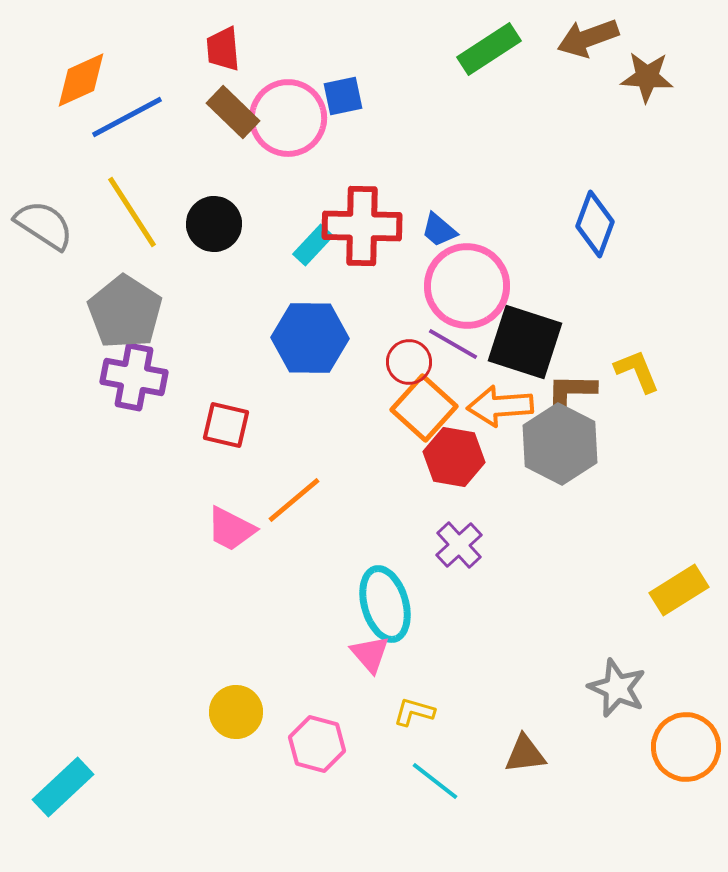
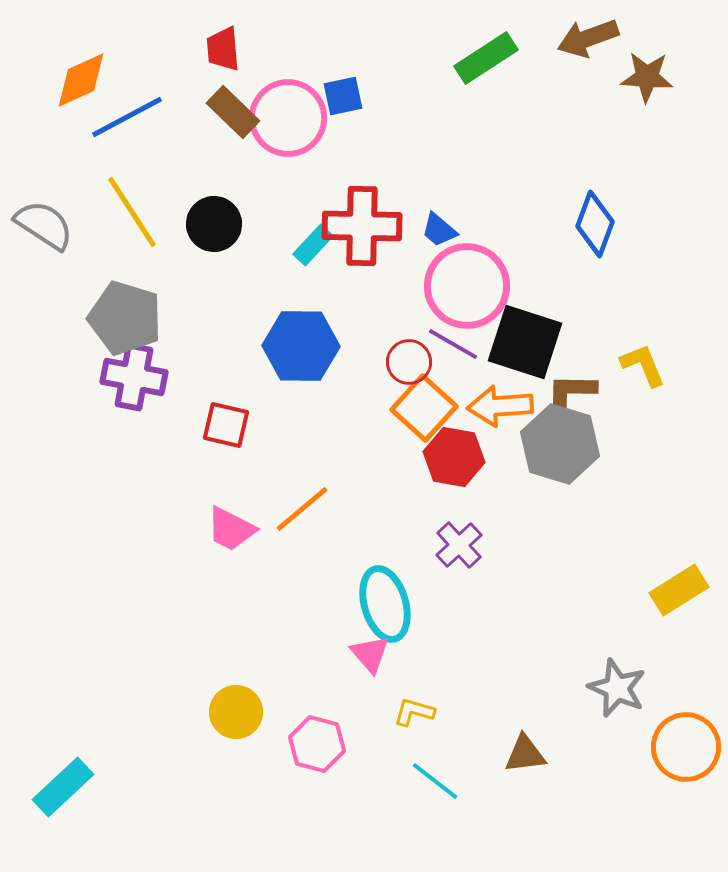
green rectangle at (489, 49): moved 3 px left, 9 px down
gray pentagon at (125, 312): moved 6 px down; rotated 16 degrees counterclockwise
blue hexagon at (310, 338): moved 9 px left, 8 px down
yellow L-shape at (637, 371): moved 6 px right, 6 px up
gray hexagon at (560, 444): rotated 10 degrees counterclockwise
orange line at (294, 500): moved 8 px right, 9 px down
